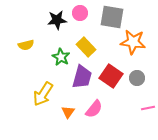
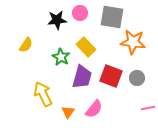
yellow semicircle: rotated 42 degrees counterclockwise
red square: rotated 15 degrees counterclockwise
yellow arrow: rotated 120 degrees clockwise
